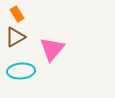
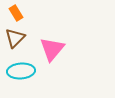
orange rectangle: moved 1 px left, 1 px up
brown triangle: moved 1 px down; rotated 15 degrees counterclockwise
